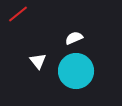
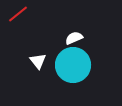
cyan circle: moved 3 px left, 6 px up
